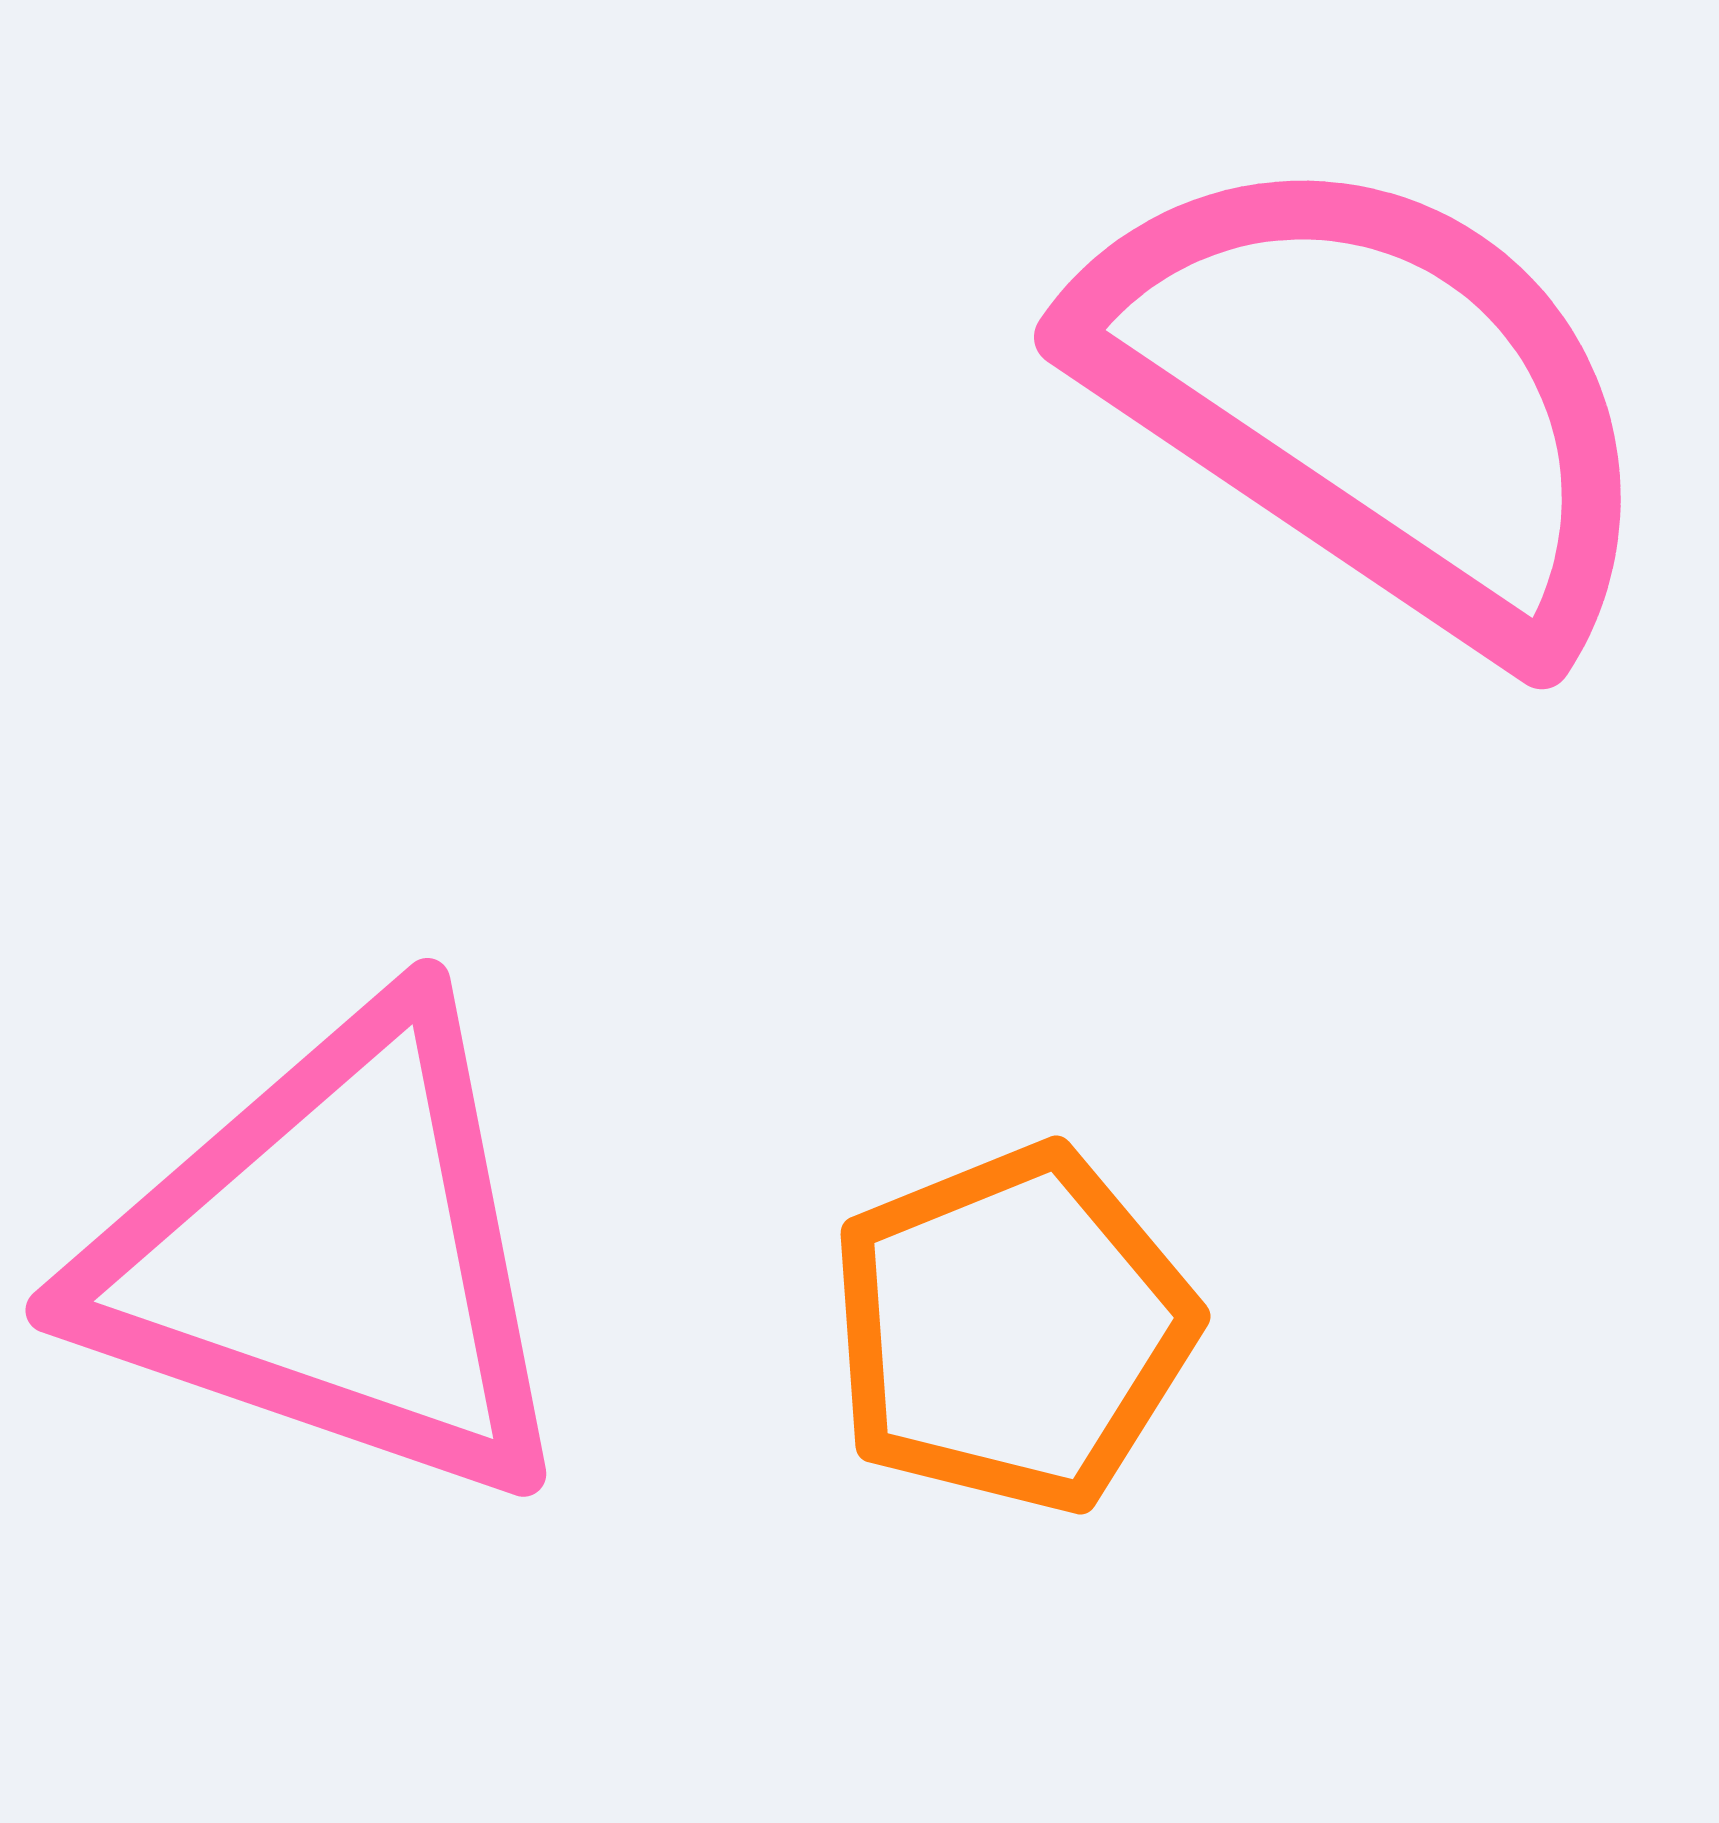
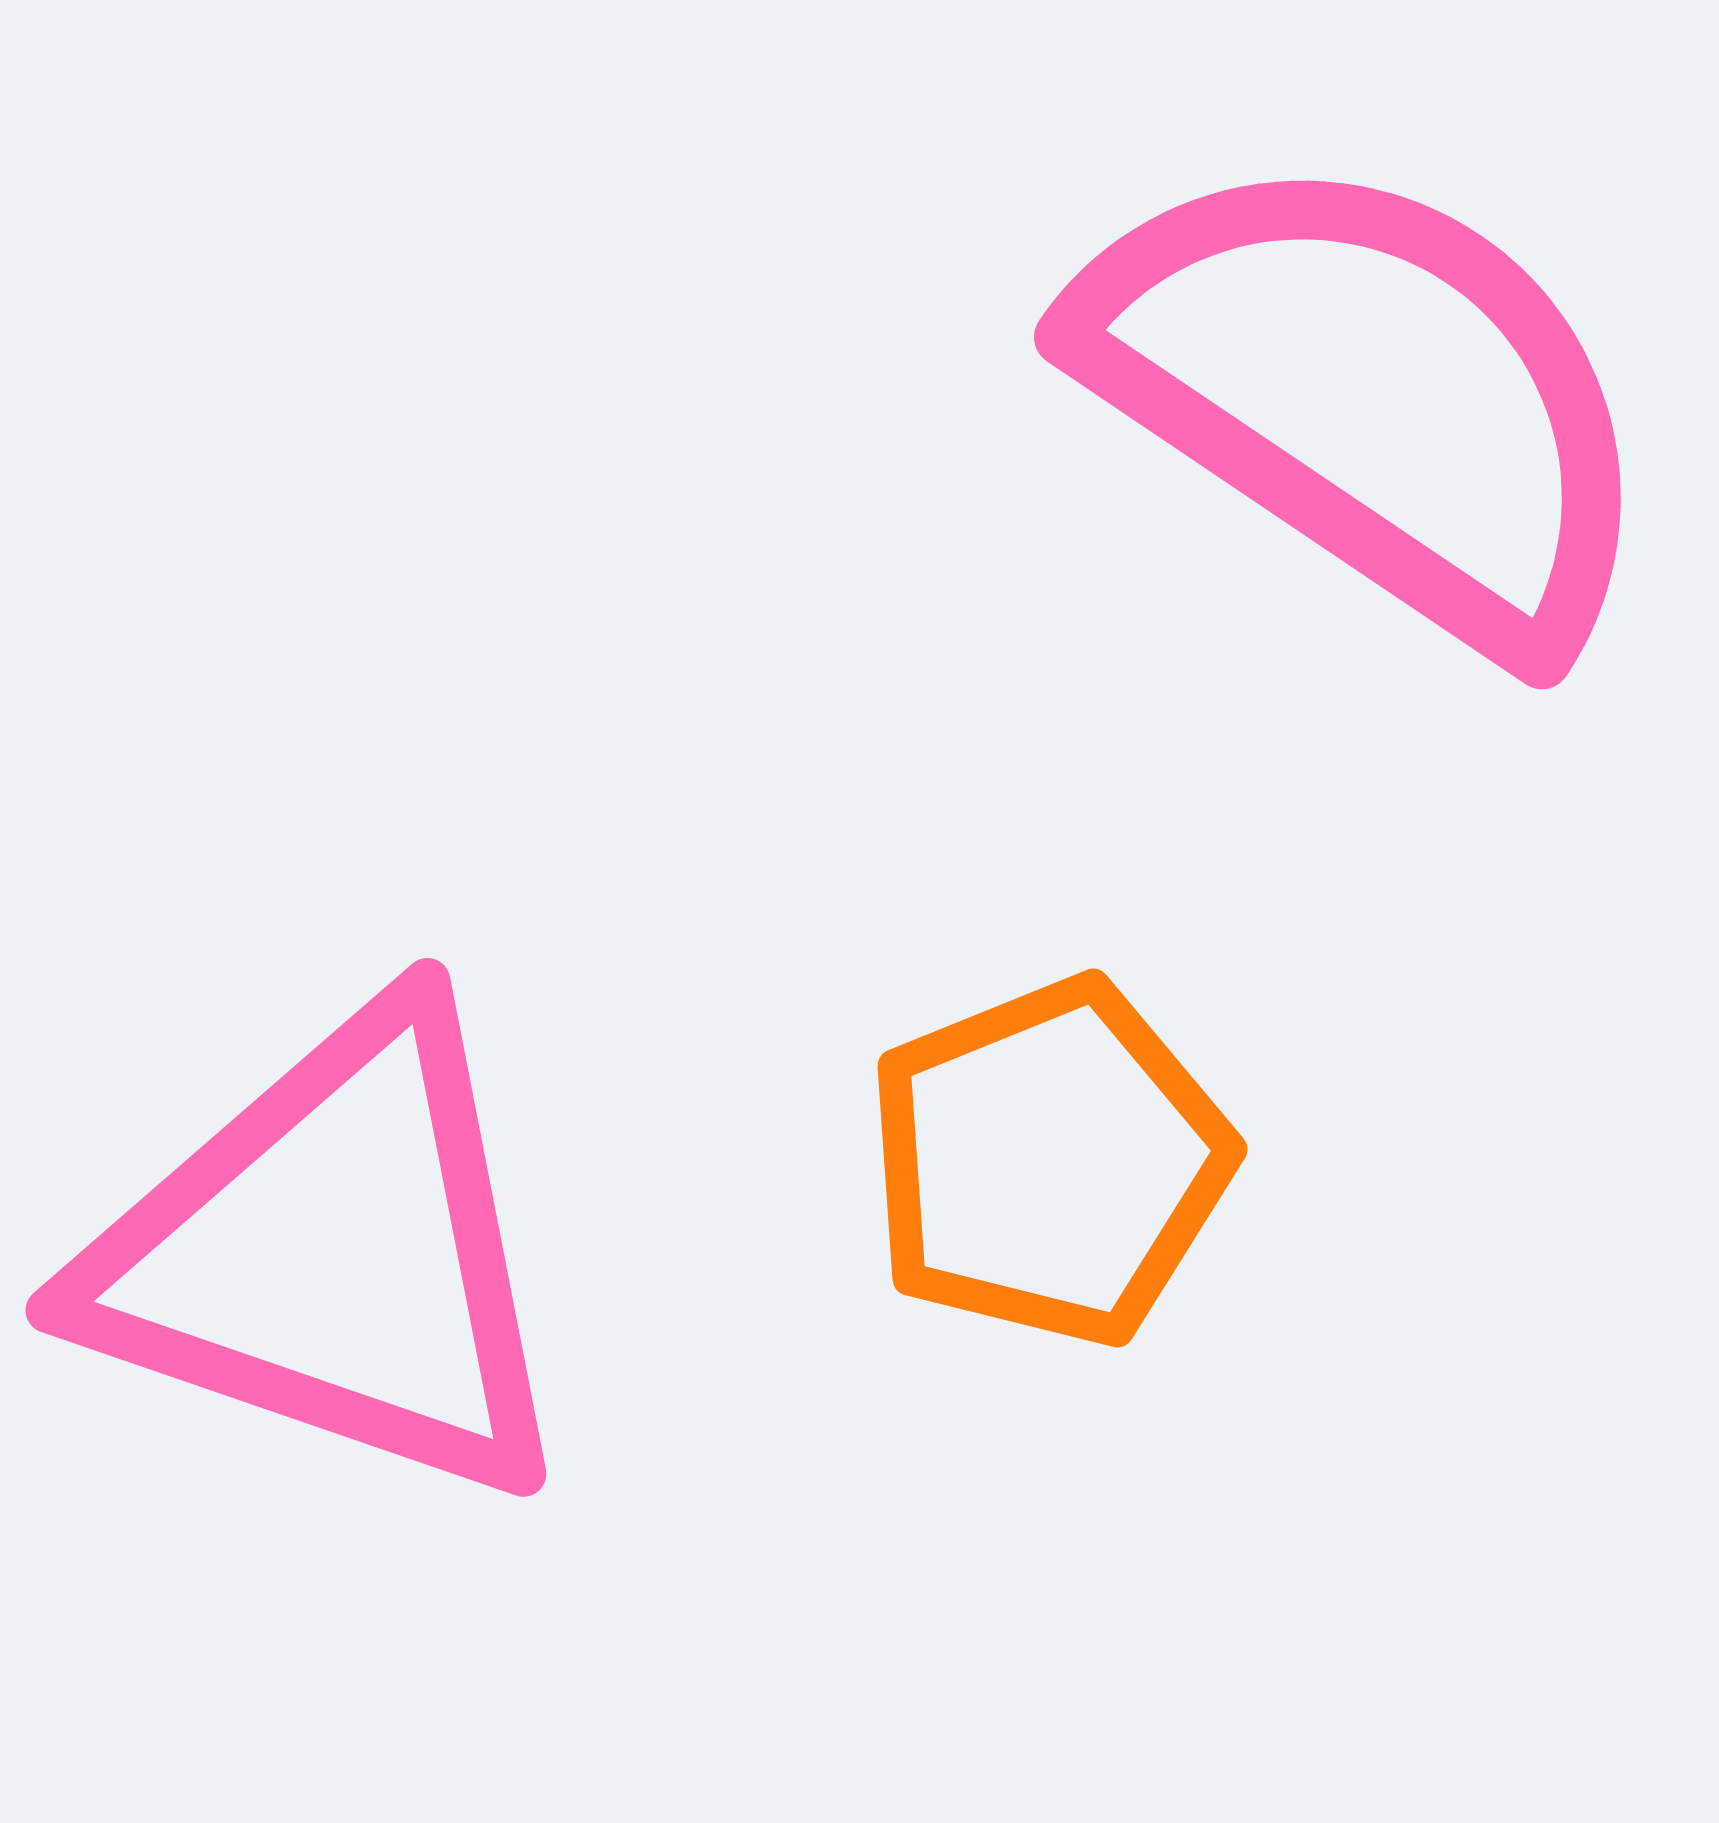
orange pentagon: moved 37 px right, 167 px up
